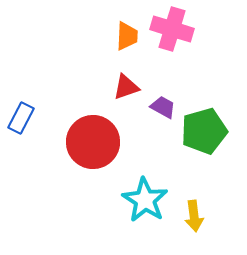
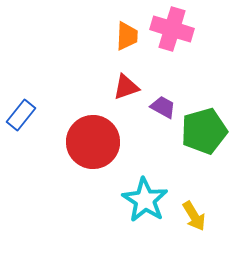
blue rectangle: moved 3 px up; rotated 12 degrees clockwise
yellow arrow: rotated 24 degrees counterclockwise
